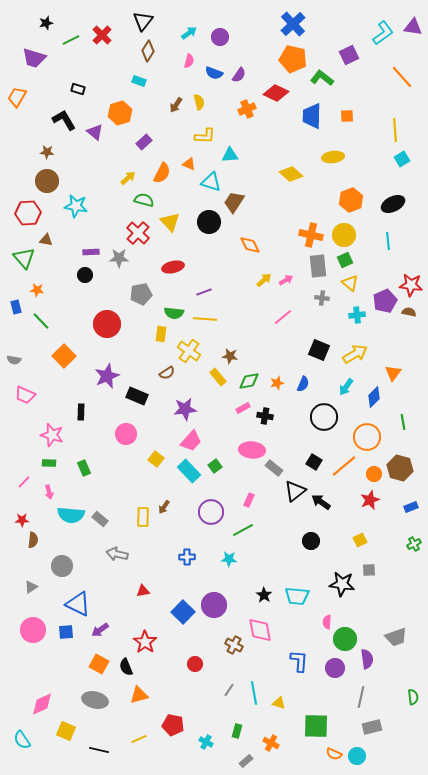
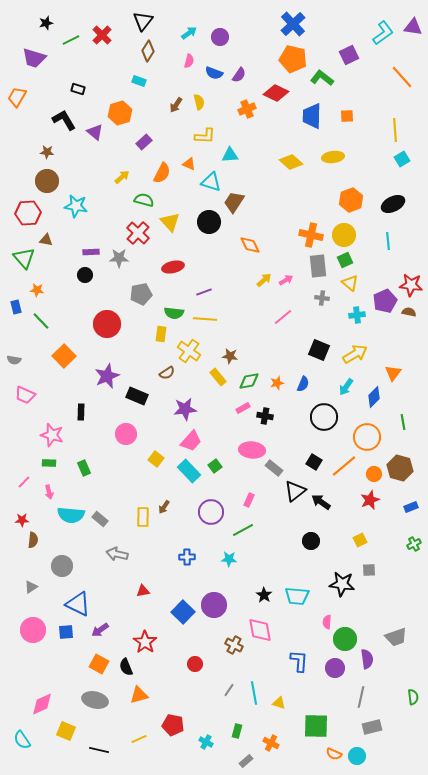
yellow diamond at (291, 174): moved 12 px up
yellow arrow at (128, 178): moved 6 px left, 1 px up
